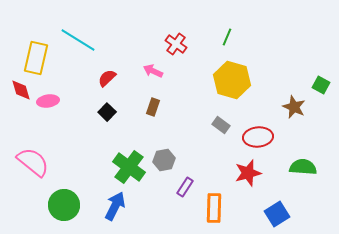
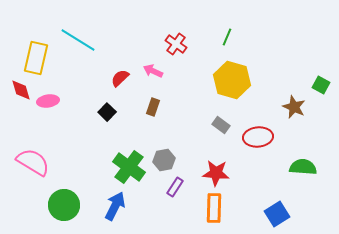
red semicircle: moved 13 px right
pink semicircle: rotated 8 degrees counterclockwise
red star: moved 32 px left; rotated 20 degrees clockwise
purple rectangle: moved 10 px left
